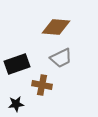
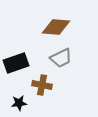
black rectangle: moved 1 px left, 1 px up
black star: moved 3 px right, 1 px up
